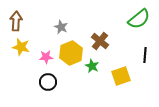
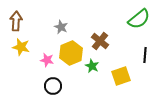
pink star: moved 1 px right, 3 px down; rotated 16 degrees clockwise
black circle: moved 5 px right, 4 px down
